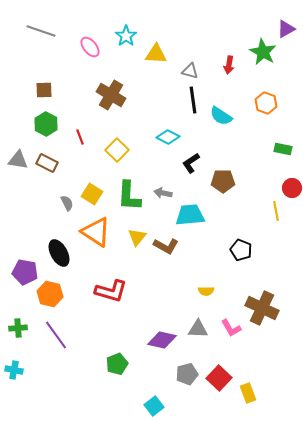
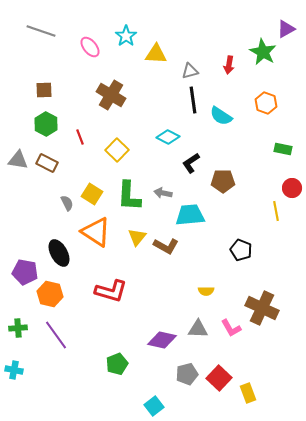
gray triangle at (190, 71): rotated 30 degrees counterclockwise
